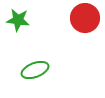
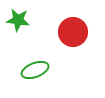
red circle: moved 12 px left, 14 px down
